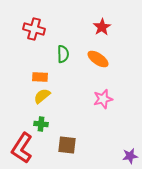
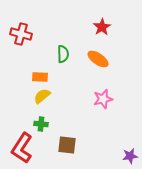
red cross: moved 13 px left, 5 px down
